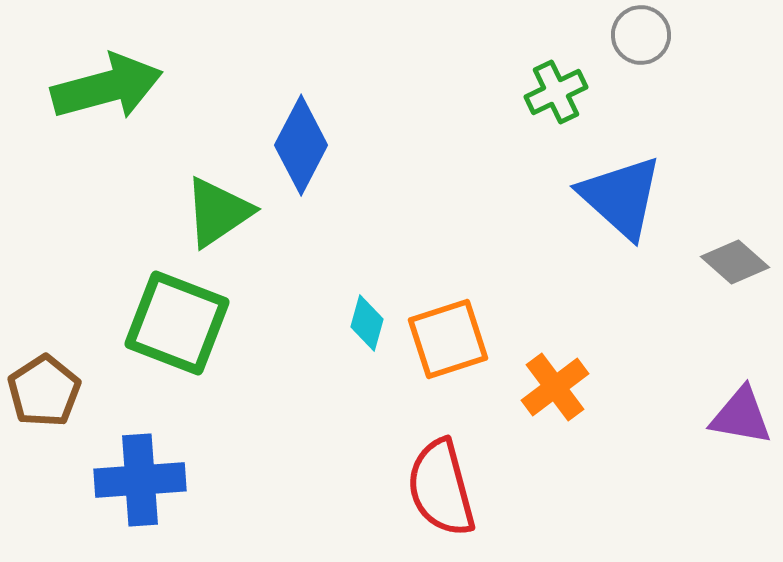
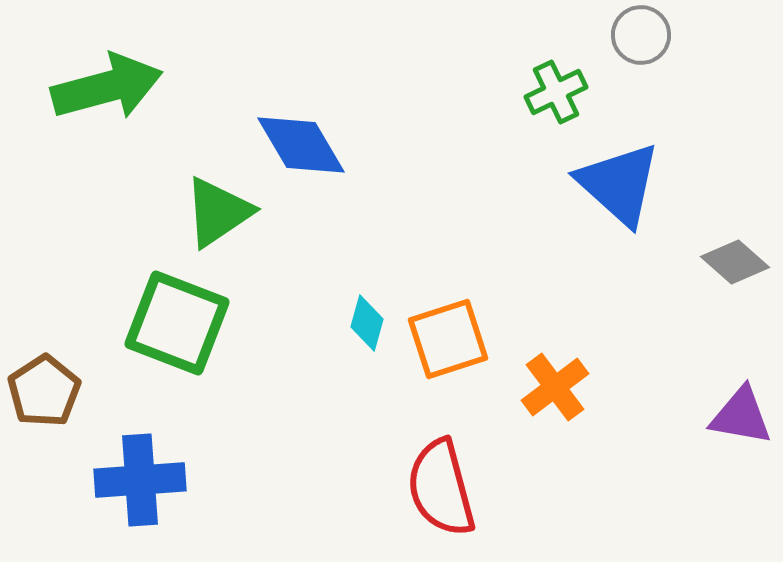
blue diamond: rotated 58 degrees counterclockwise
blue triangle: moved 2 px left, 13 px up
